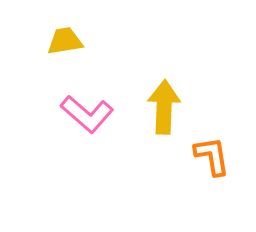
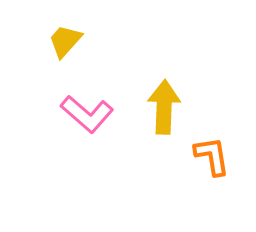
yellow trapezoid: rotated 39 degrees counterclockwise
